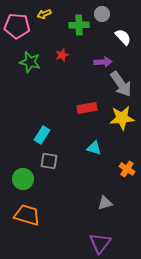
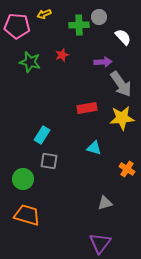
gray circle: moved 3 px left, 3 px down
